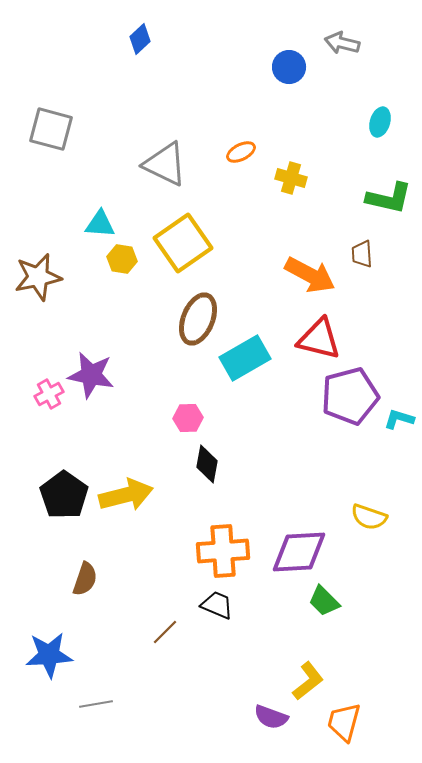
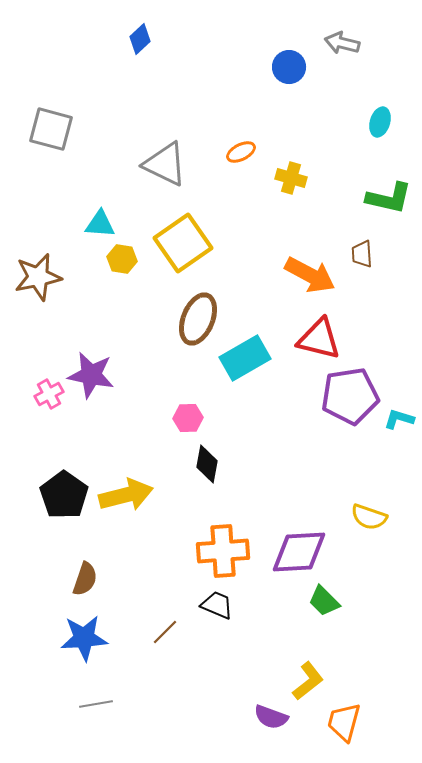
purple pentagon: rotated 6 degrees clockwise
blue star: moved 35 px right, 17 px up
